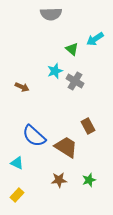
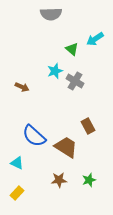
yellow rectangle: moved 2 px up
